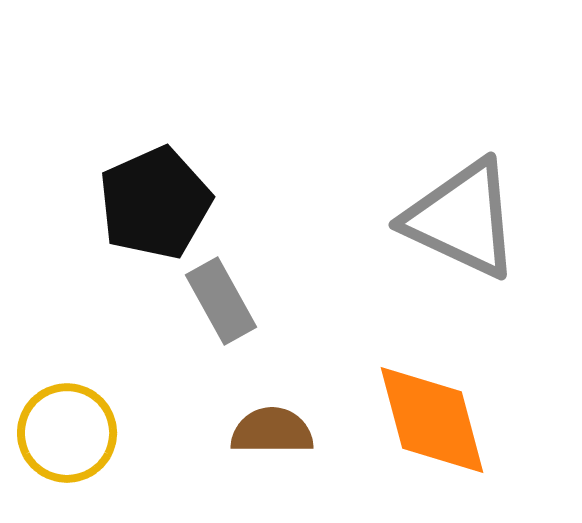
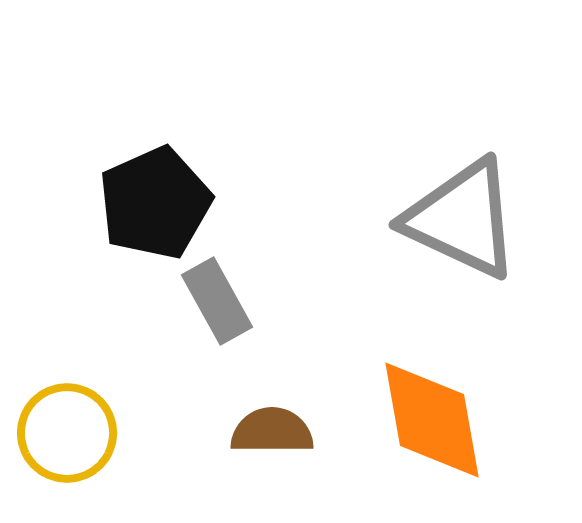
gray rectangle: moved 4 px left
orange diamond: rotated 5 degrees clockwise
